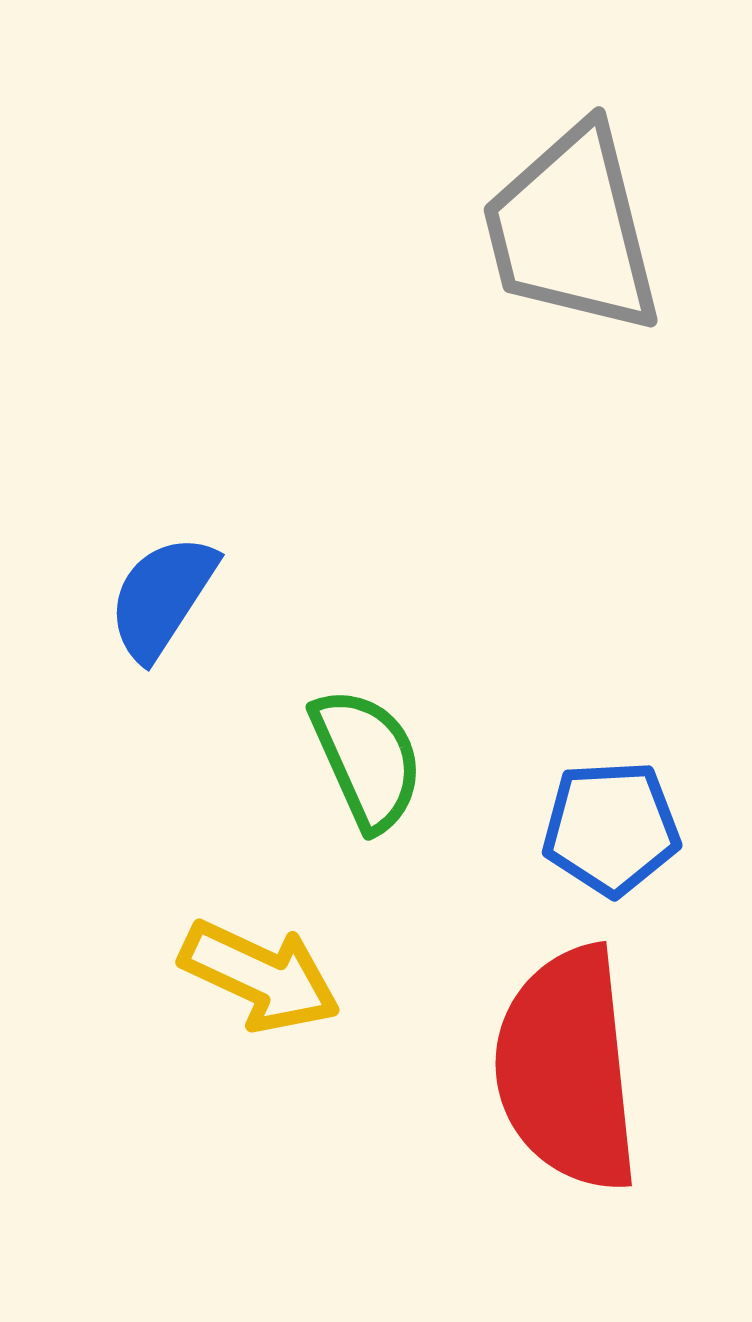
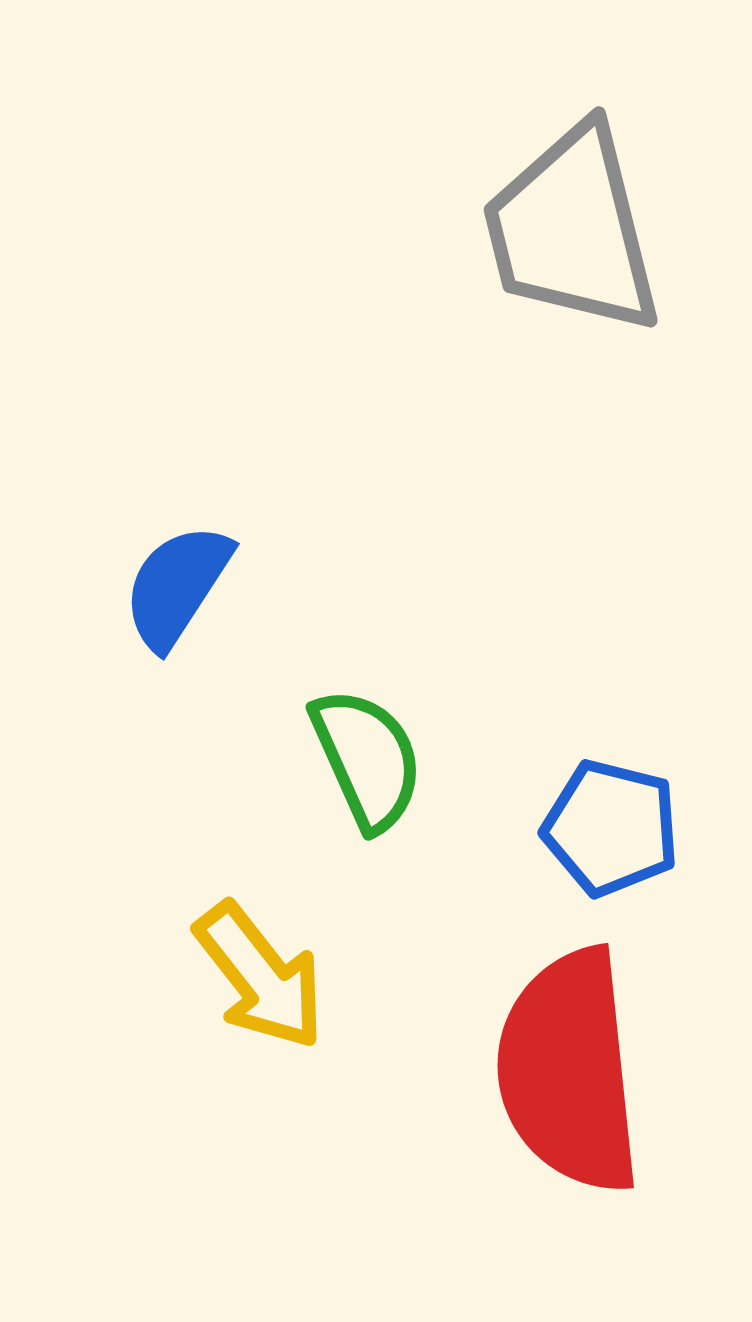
blue semicircle: moved 15 px right, 11 px up
blue pentagon: rotated 17 degrees clockwise
yellow arrow: rotated 27 degrees clockwise
red semicircle: moved 2 px right, 2 px down
